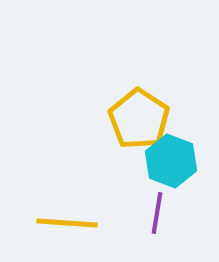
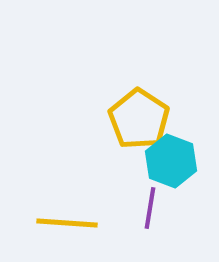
purple line: moved 7 px left, 5 px up
